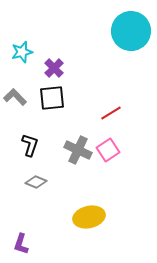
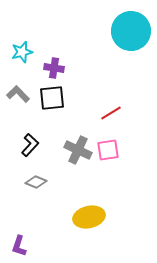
purple cross: rotated 36 degrees counterclockwise
gray L-shape: moved 3 px right, 3 px up
black L-shape: rotated 25 degrees clockwise
pink square: rotated 25 degrees clockwise
purple L-shape: moved 2 px left, 2 px down
